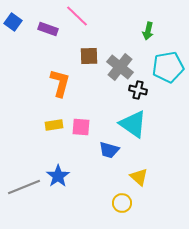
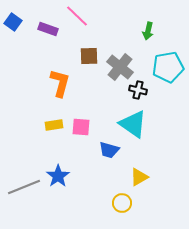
yellow triangle: rotated 48 degrees clockwise
